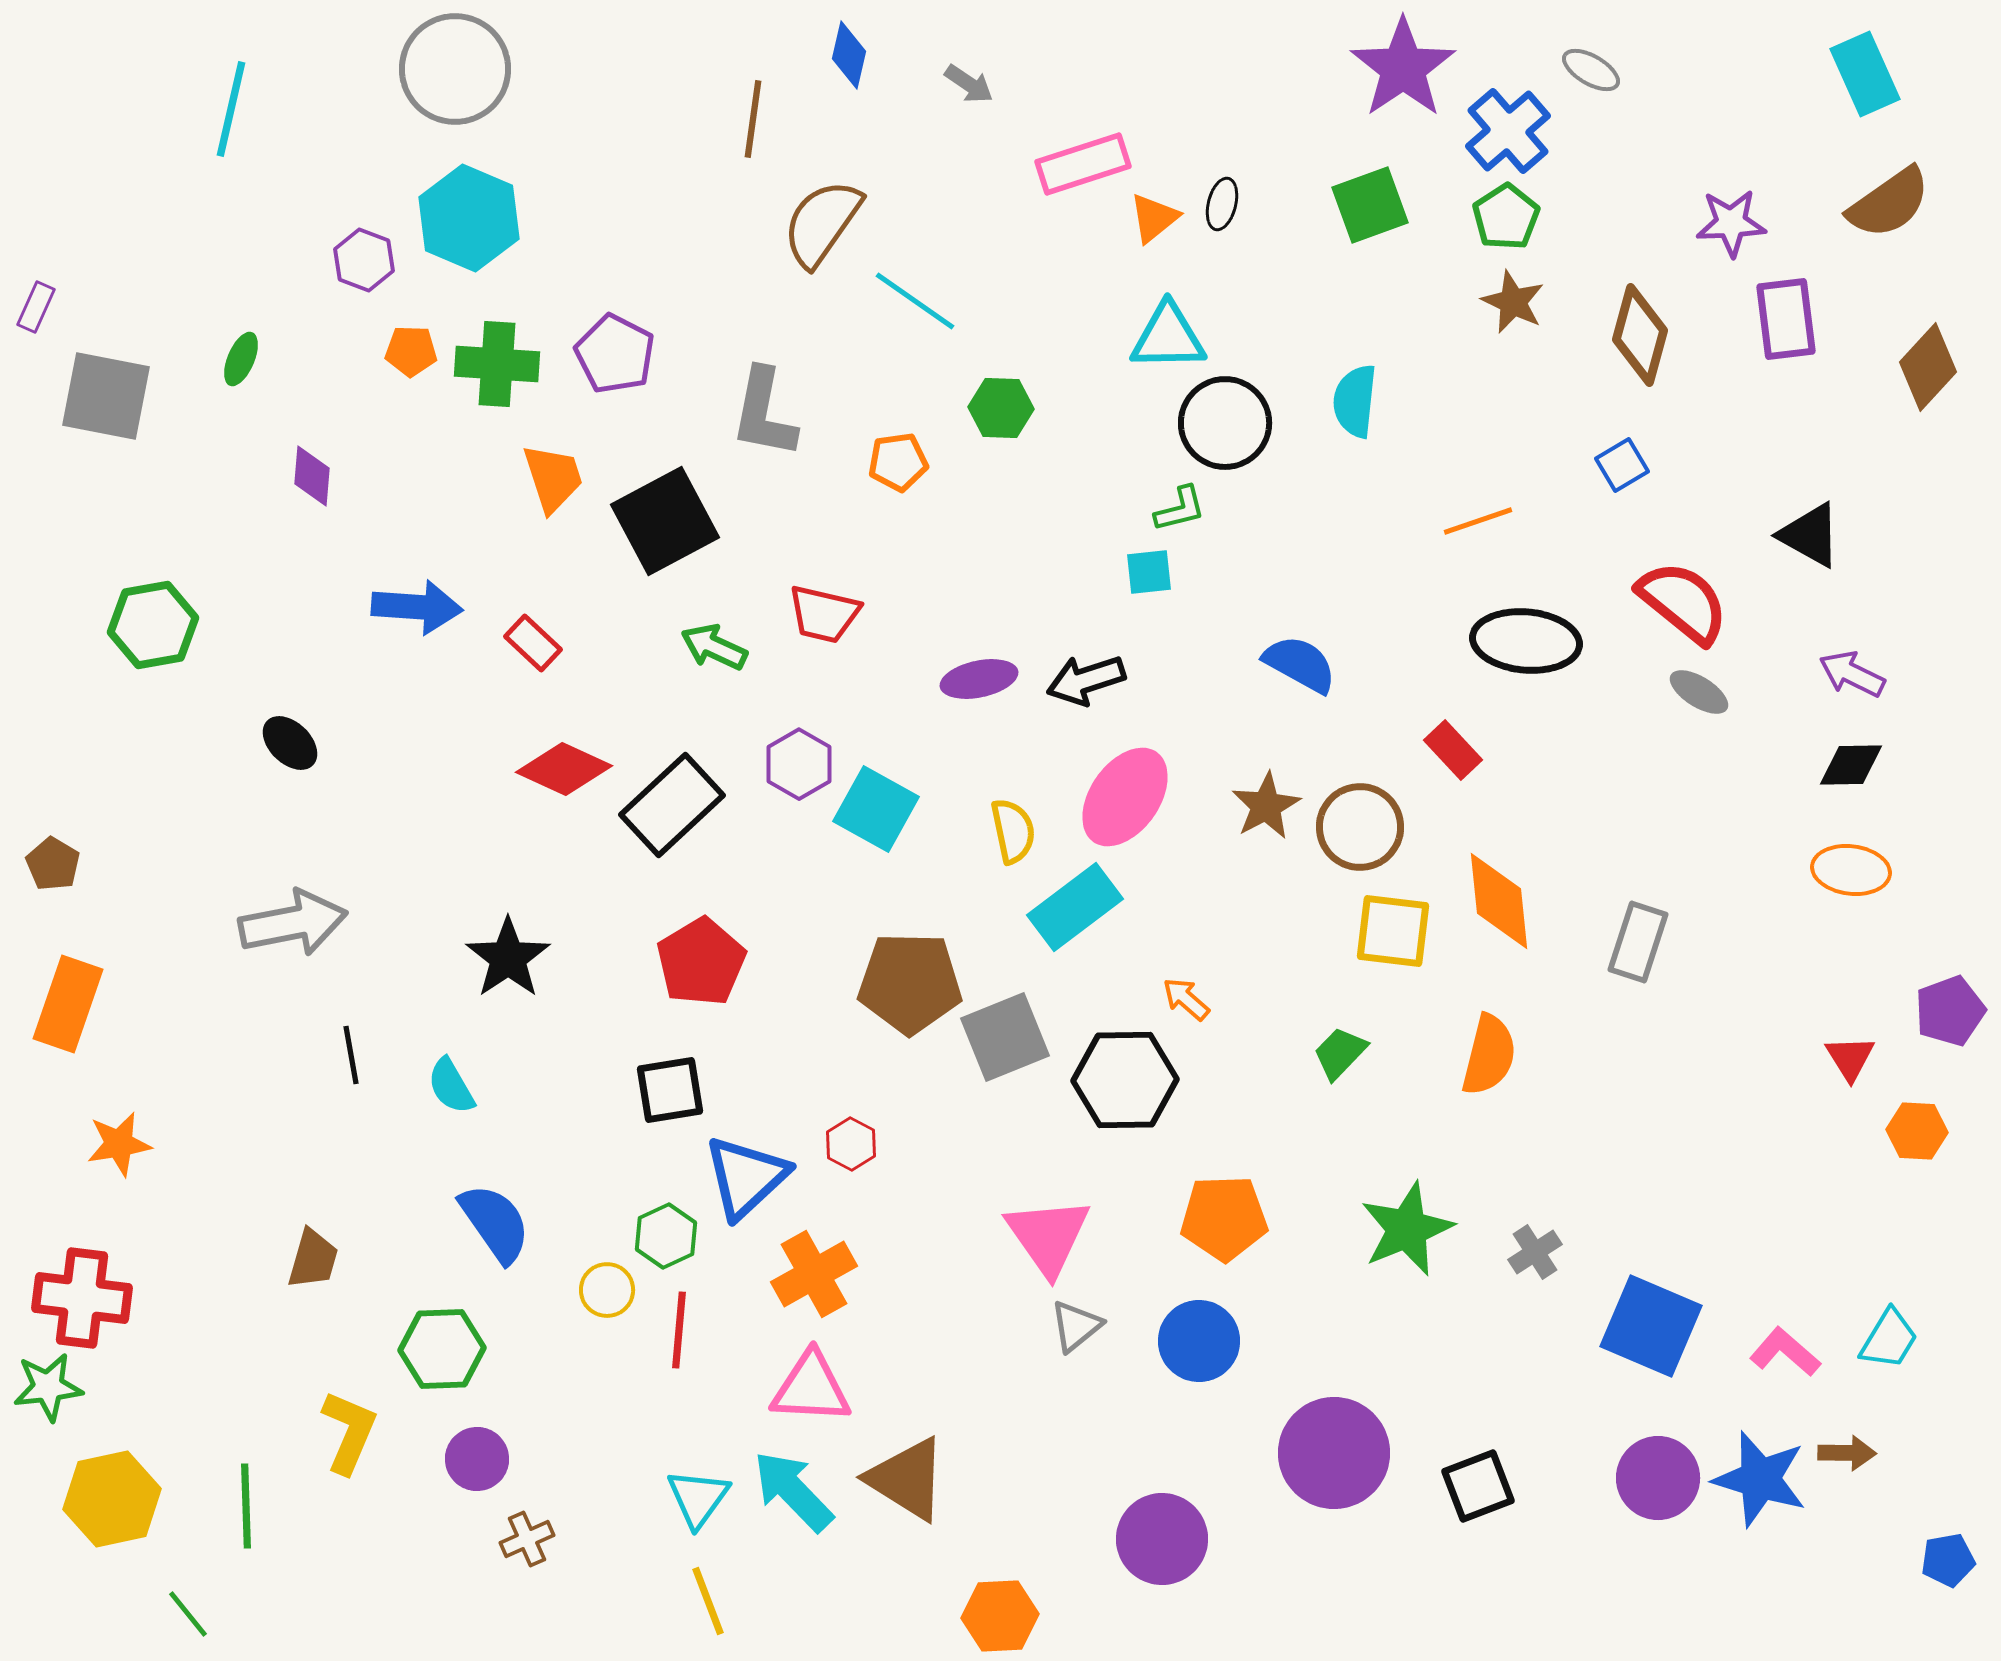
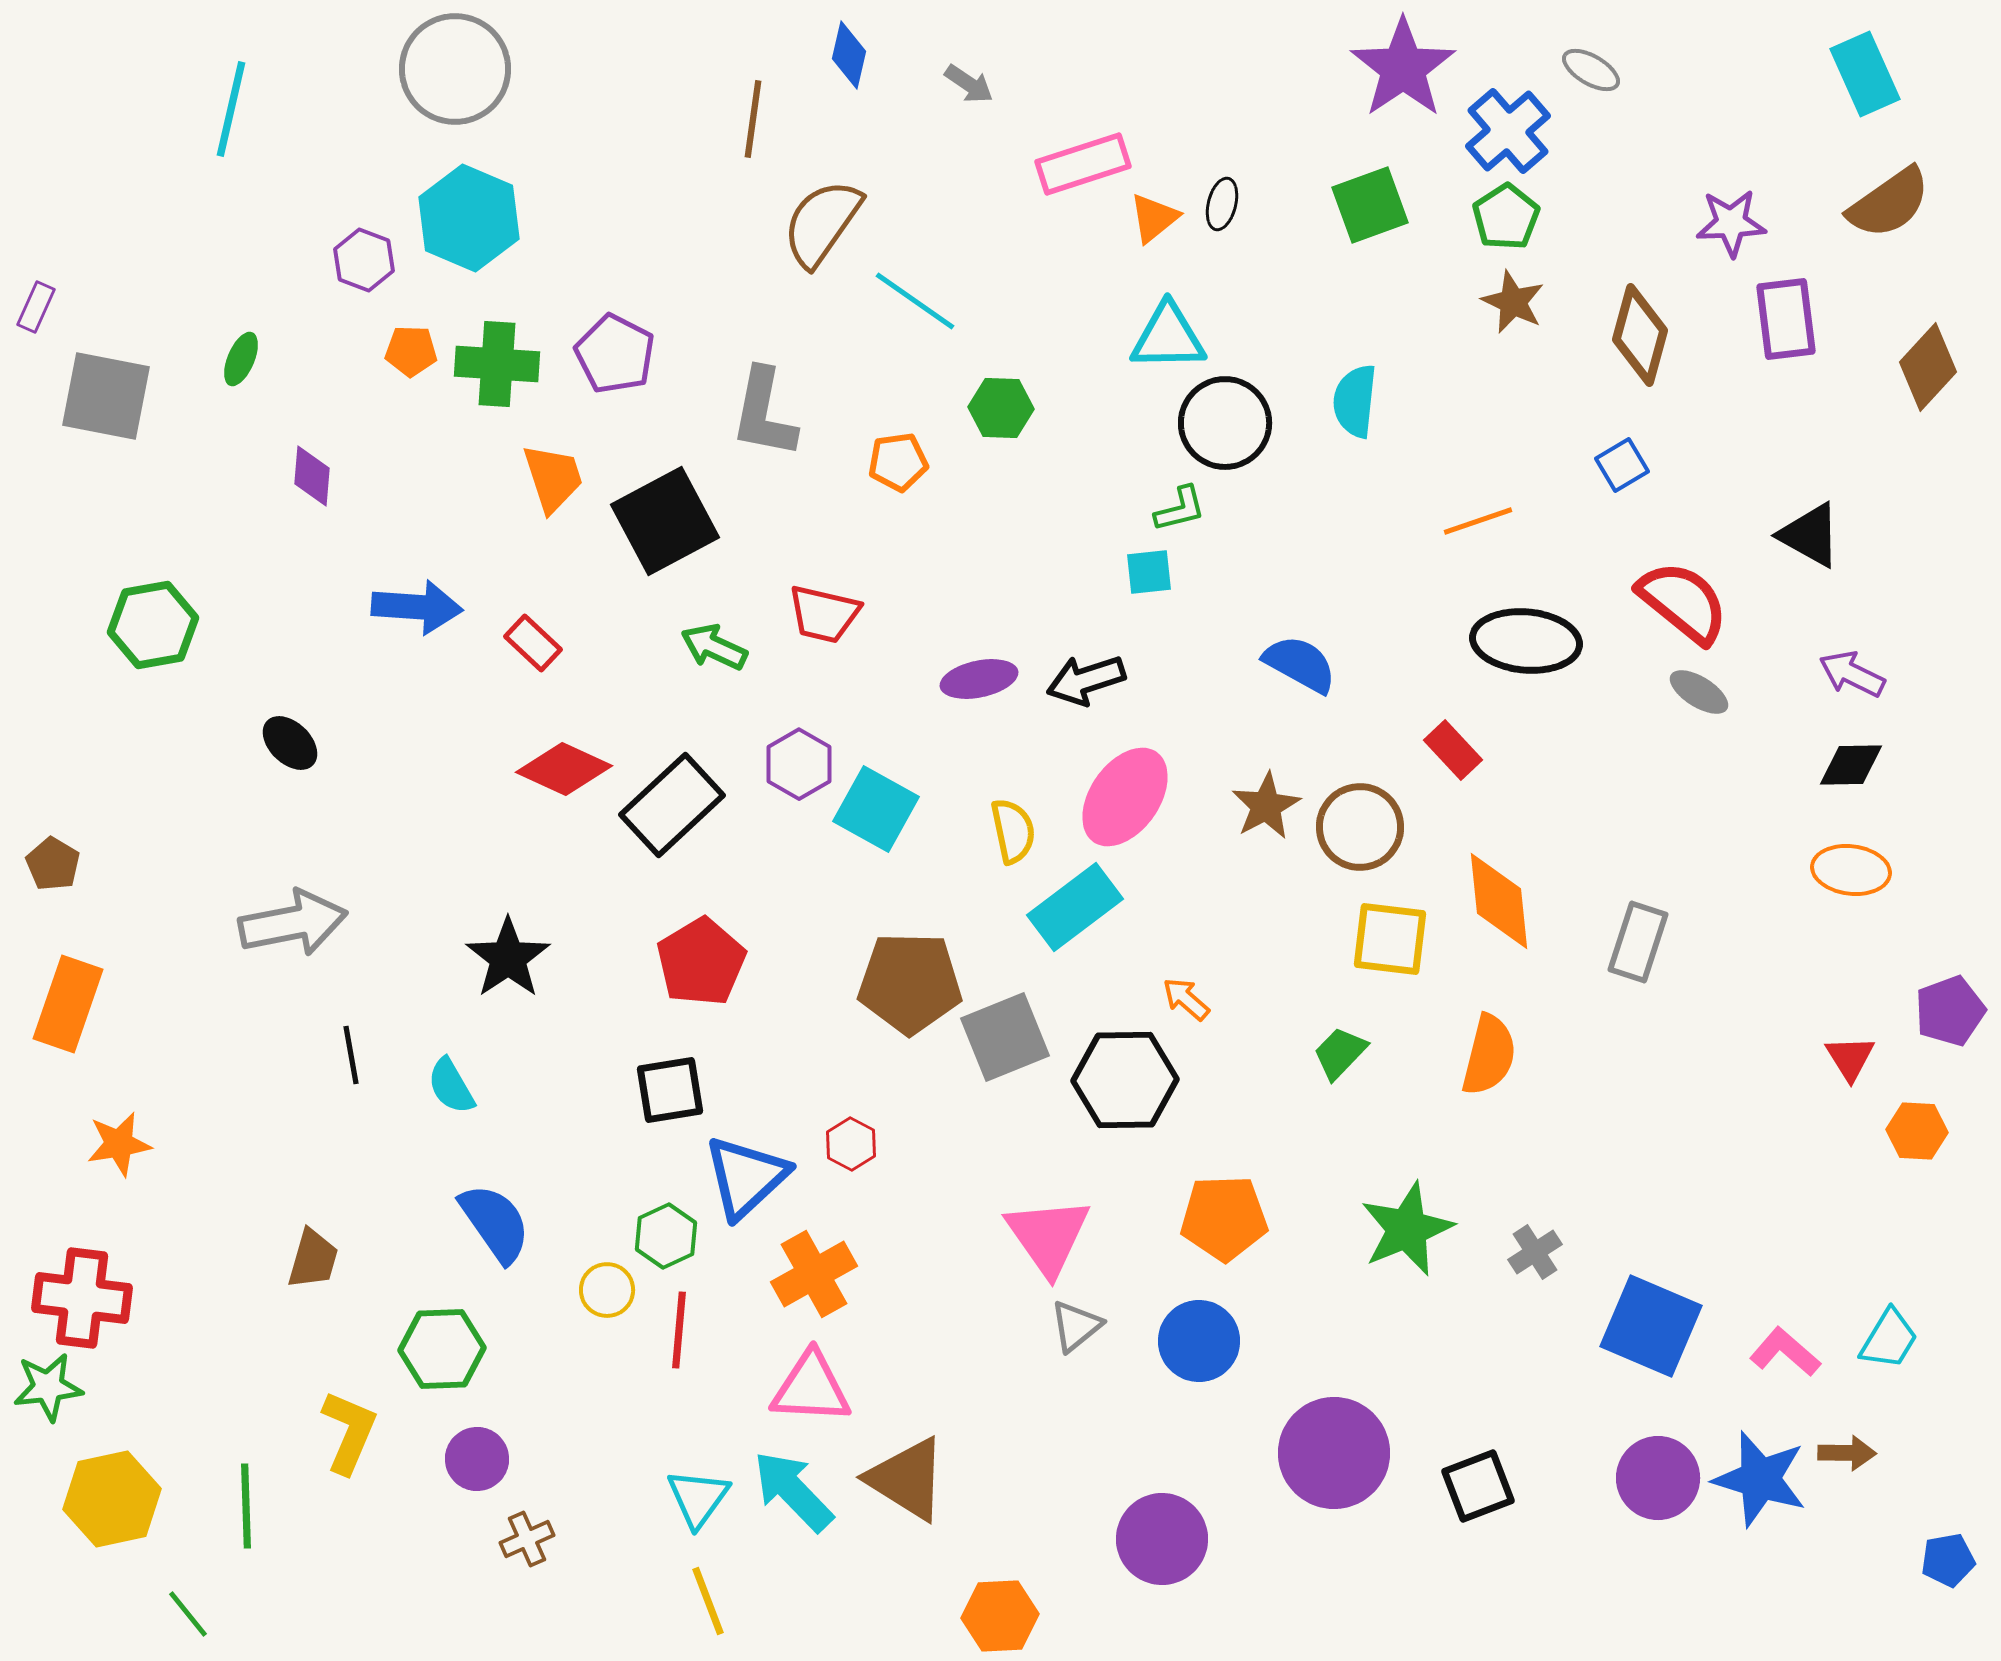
yellow square at (1393, 931): moved 3 px left, 8 px down
